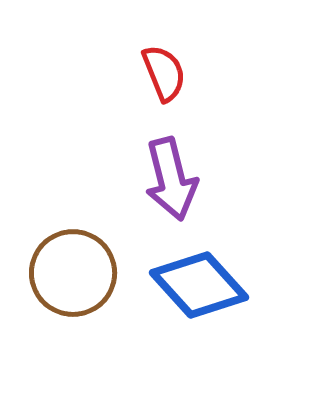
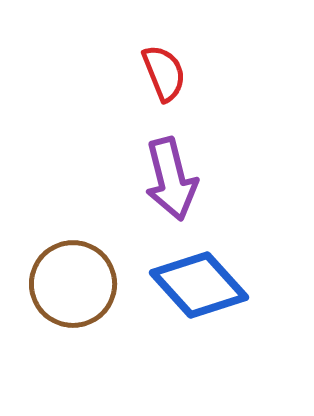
brown circle: moved 11 px down
